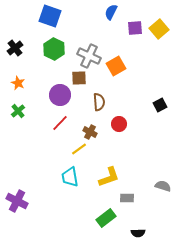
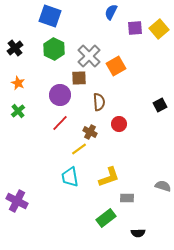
gray cross: rotated 20 degrees clockwise
